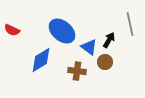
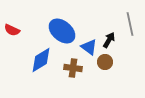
brown cross: moved 4 px left, 3 px up
